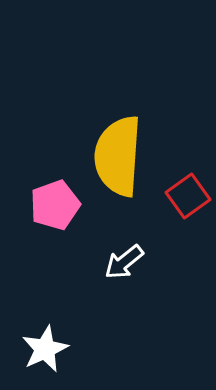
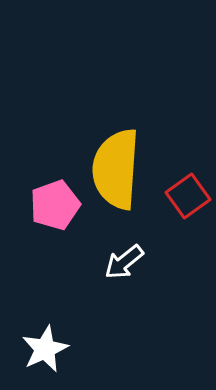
yellow semicircle: moved 2 px left, 13 px down
